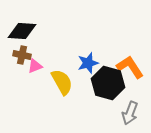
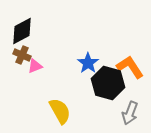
black diamond: rotated 32 degrees counterclockwise
brown cross: rotated 12 degrees clockwise
blue star: rotated 20 degrees counterclockwise
yellow semicircle: moved 2 px left, 29 px down
